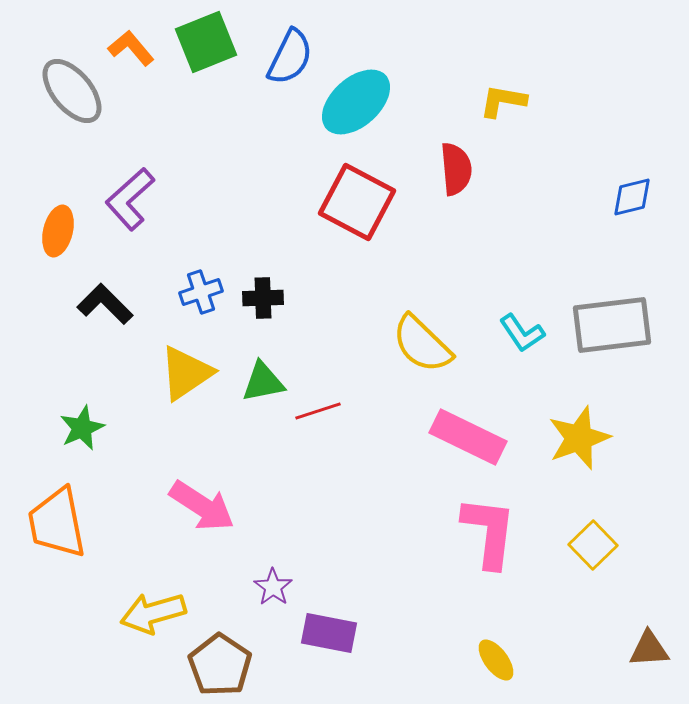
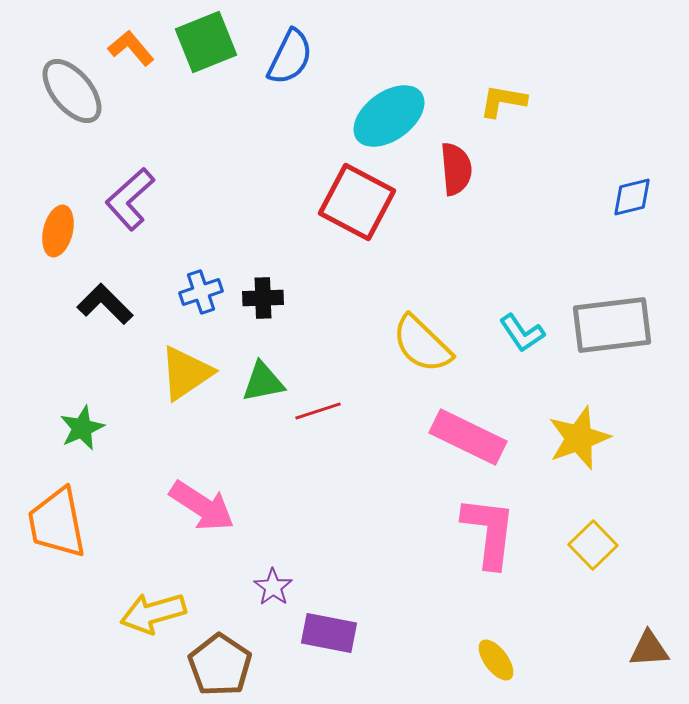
cyan ellipse: moved 33 px right, 14 px down; rotated 6 degrees clockwise
